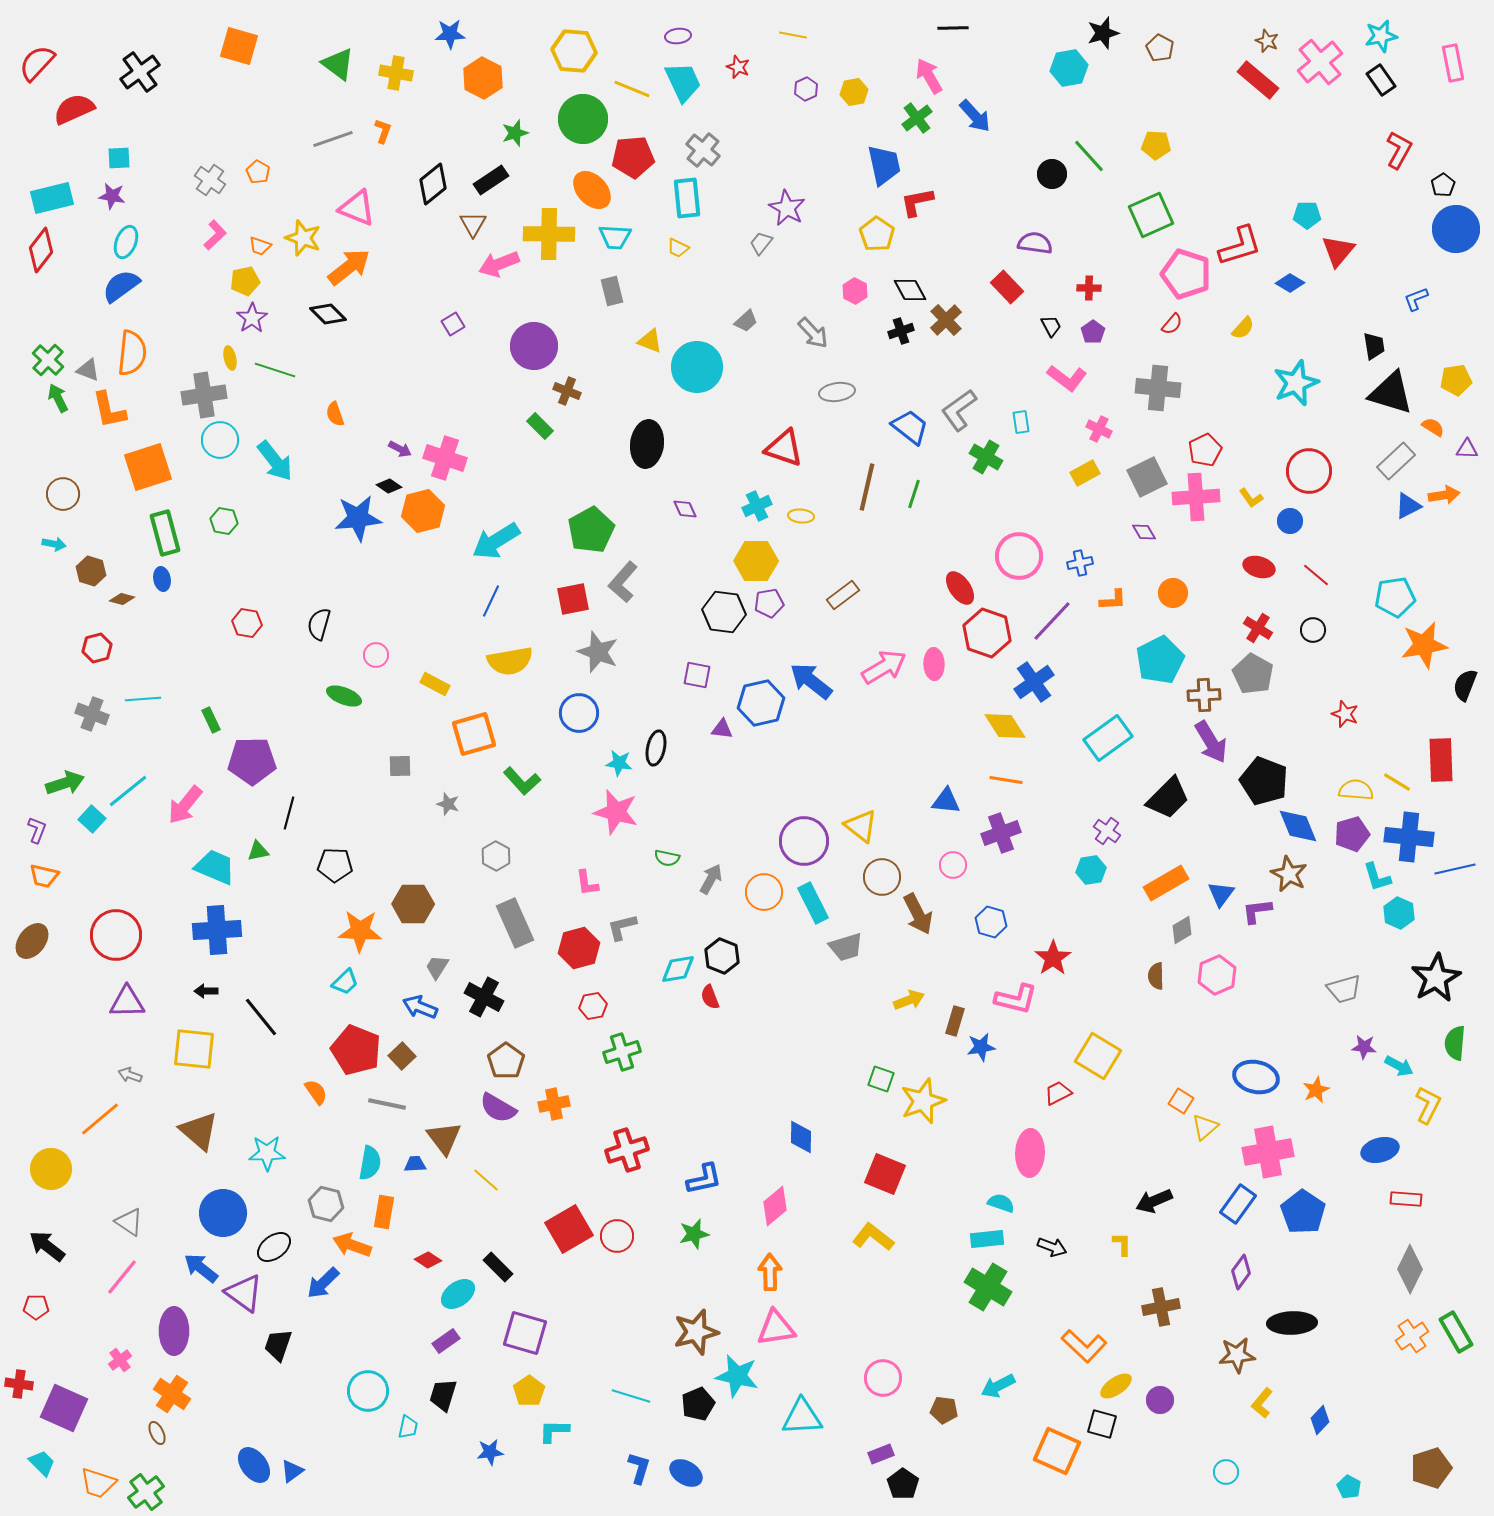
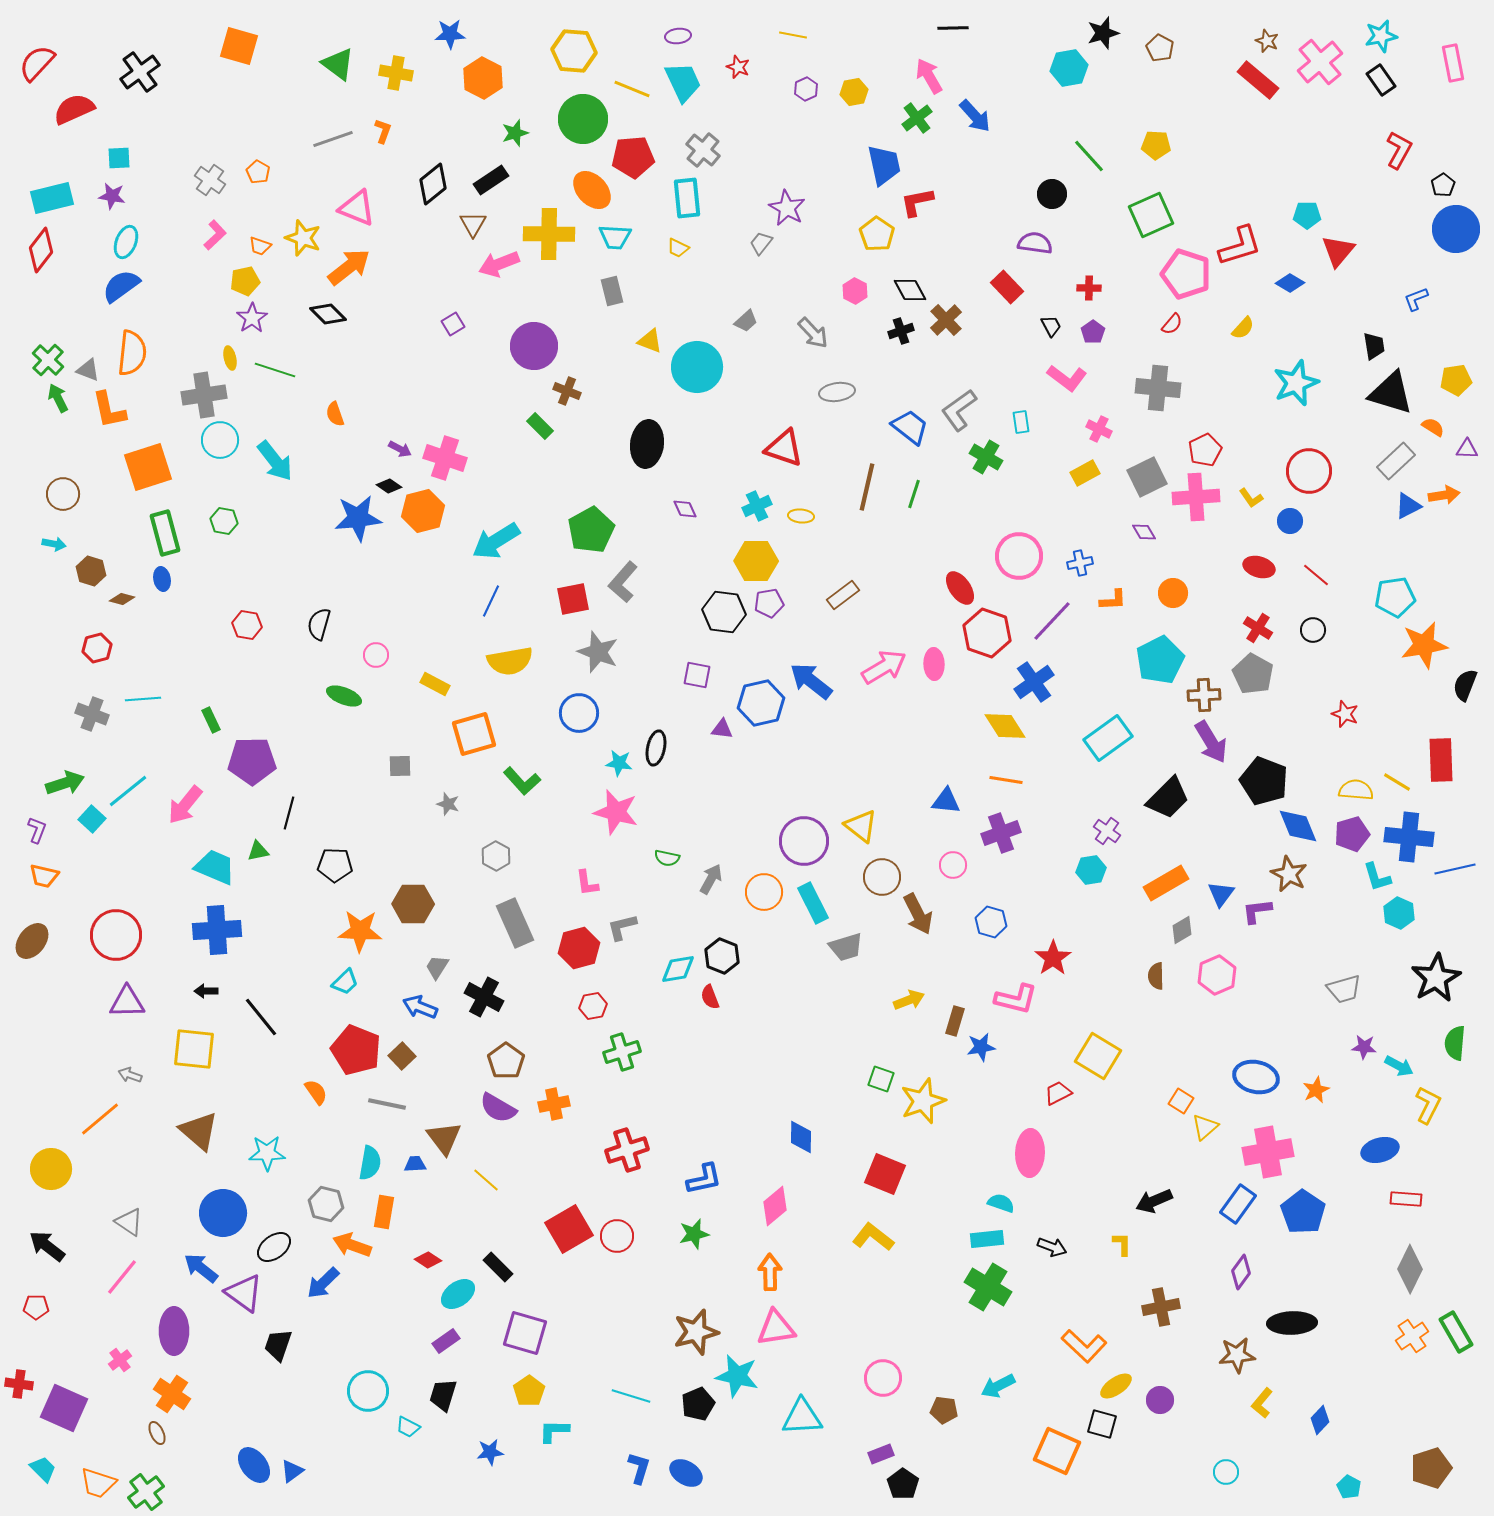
black circle at (1052, 174): moved 20 px down
red hexagon at (247, 623): moved 2 px down
cyan trapezoid at (408, 1427): rotated 105 degrees clockwise
cyan trapezoid at (42, 1463): moved 1 px right, 6 px down
